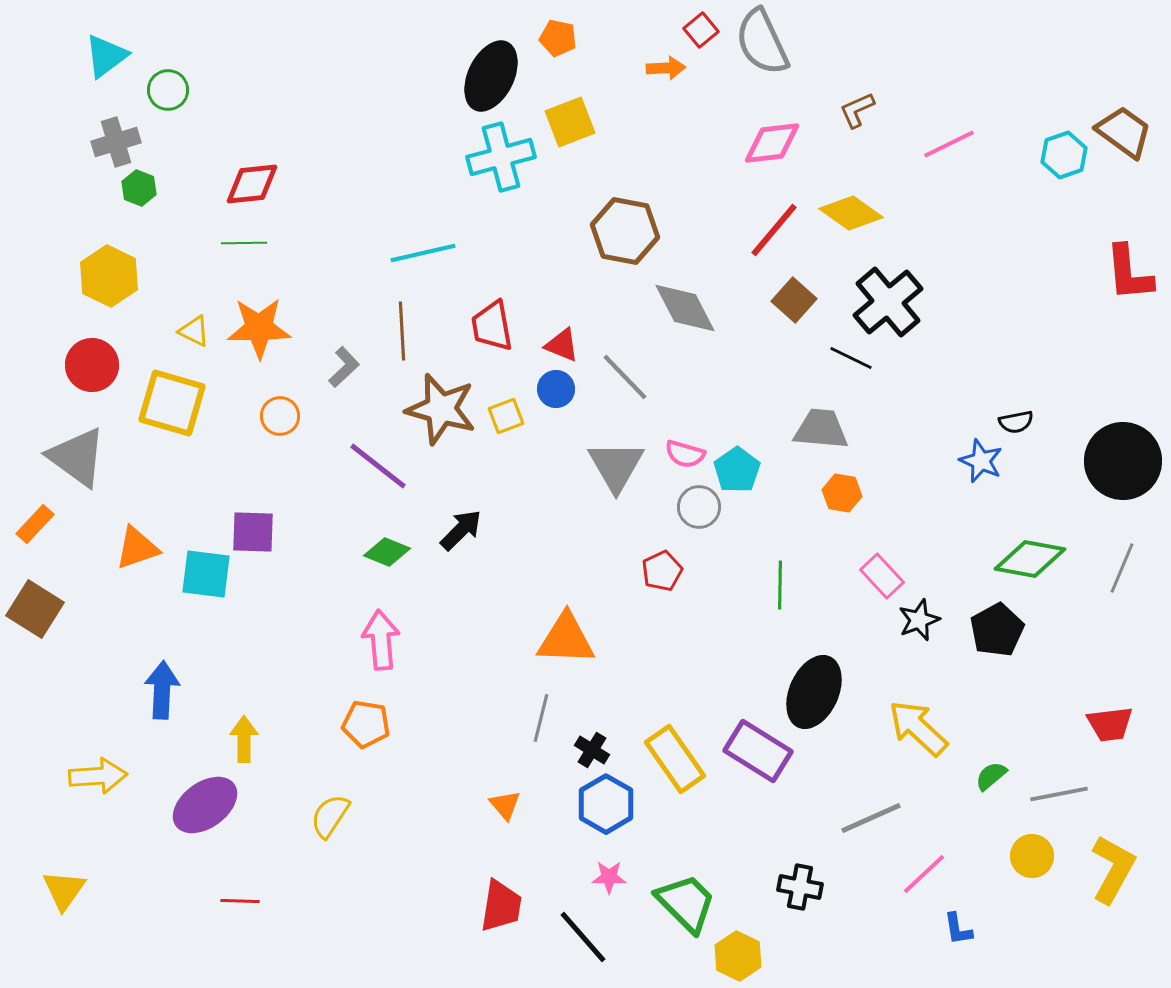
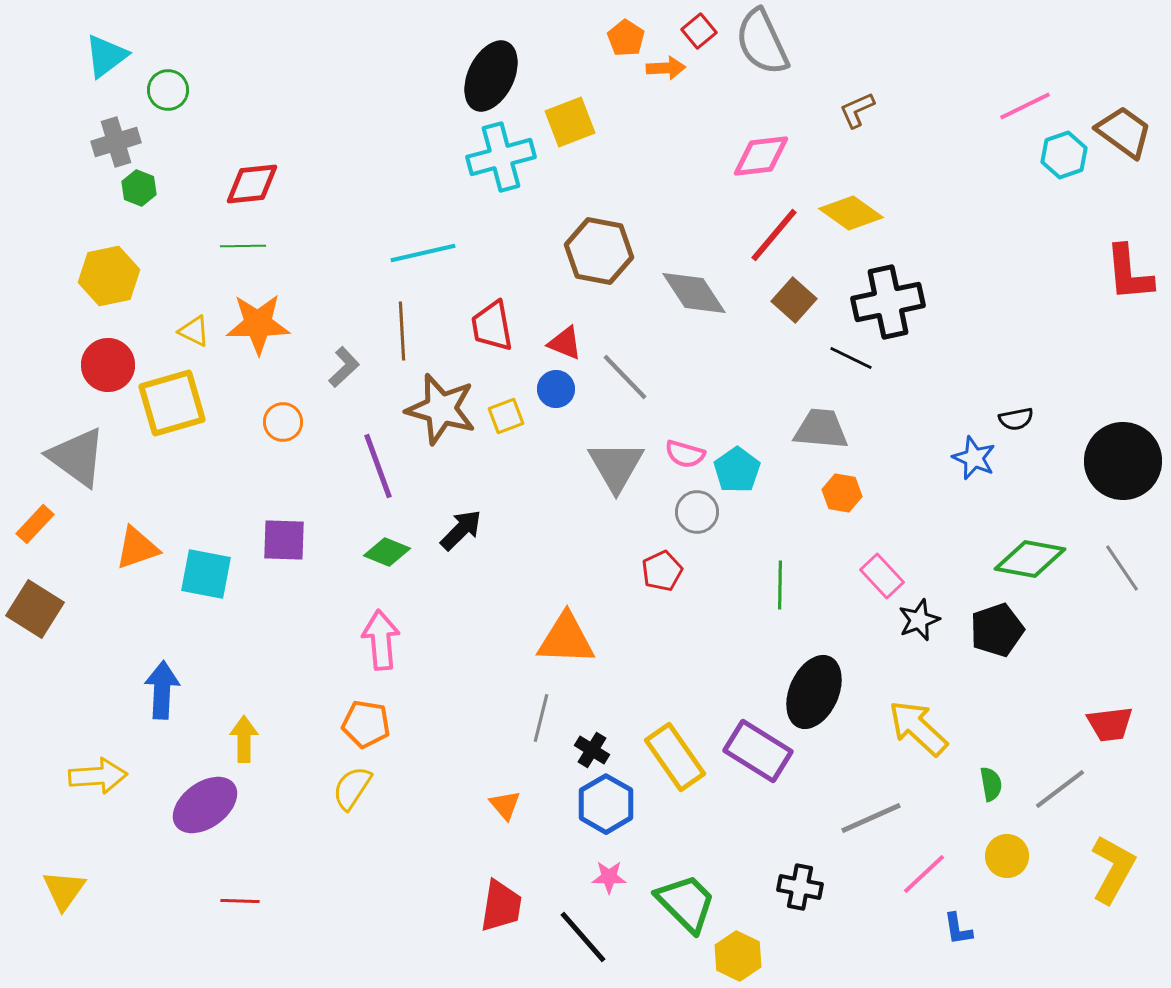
red square at (701, 30): moved 2 px left, 1 px down
orange pentagon at (558, 38): moved 68 px right; rotated 21 degrees clockwise
pink diamond at (772, 143): moved 11 px left, 13 px down
pink line at (949, 144): moved 76 px right, 38 px up
red line at (774, 230): moved 5 px down
brown hexagon at (625, 231): moved 26 px left, 20 px down
green line at (244, 243): moved 1 px left, 3 px down
yellow hexagon at (109, 276): rotated 22 degrees clockwise
black cross at (888, 302): rotated 28 degrees clockwise
gray diamond at (685, 308): moved 9 px right, 15 px up; rotated 6 degrees counterclockwise
orange star at (259, 328): moved 1 px left, 4 px up
red triangle at (562, 345): moved 3 px right, 2 px up
red circle at (92, 365): moved 16 px right
yellow square at (172, 403): rotated 32 degrees counterclockwise
orange circle at (280, 416): moved 3 px right, 6 px down
black semicircle at (1016, 422): moved 3 px up
blue star at (981, 461): moved 7 px left, 3 px up
purple line at (378, 466): rotated 32 degrees clockwise
gray circle at (699, 507): moved 2 px left, 5 px down
purple square at (253, 532): moved 31 px right, 8 px down
gray line at (1122, 568): rotated 57 degrees counterclockwise
cyan square at (206, 574): rotated 4 degrees clockwise
black pentagon at (997, 630): rotated 10 degrees clockwise
yellow rectangle at (675, 759): moved 2 px up
green semicircle at (991, 776): moved 8 px down; rotated 120 degrees clockwise
gray line at (1059, 794): moved 1 px right, 5 px up; rotated 26 degrees counterclockwise
yellow semicircle at (330, 816): moved 22 px right, 28 px up
yellow circle at (1032, 856): moved 25 px left
